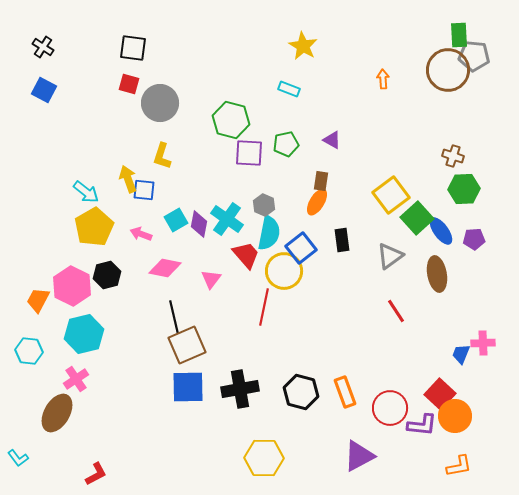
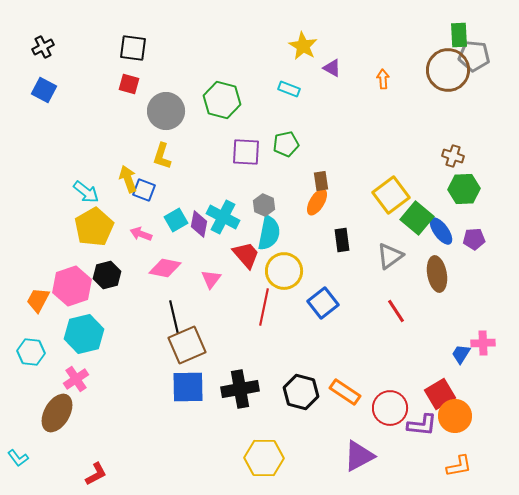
black cross at (43, 47): rotated 30 degrees clockwise
gray circle at (160, 103): moved 6 px right, 8 px down
green hexagon at (231, 120): moved 9 px left, 20 px up
purple triangle at (332, 140): moved 72 px up
purple square at (249, 153): moved 3 px left, 1 px up
brown rectangle at (321, 181): rotated 18 degrees counterclockwise
blue square at (144, 190): rotated 15 degrees clockwise
green square at (417, 218): rotated 8 degrees counterclockwise
cyan cross at (227, 219): moved 4 px left, 2 px up; rotated 8 degrees counterclockwise
blue square at (301, 248): moved 22 px right, 55 px down
pink hexagon at (72, 286): rotated 15 degrees clockwise
cyan hexagon at (29, 351): moved 2 px right, 1 px down
blue trapezoid at (461, 354): rotated 10 degrees clockwise
orange rectangle at (345, 392): rotated 36 degrees counterclockwise
red square at (440, 394): rotated 16 degrees clockwise
